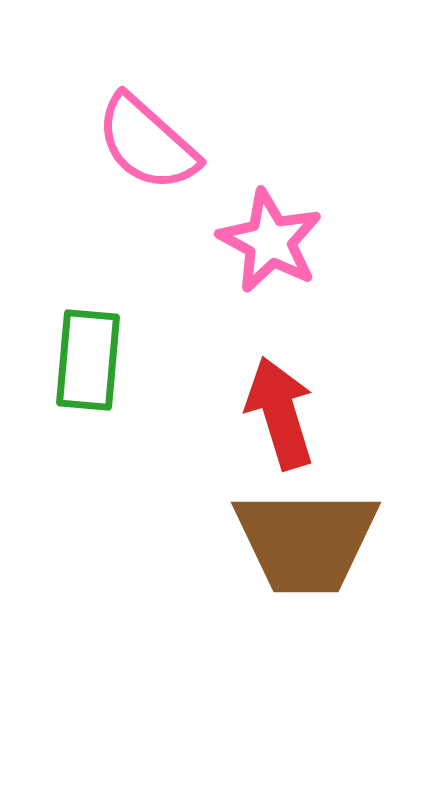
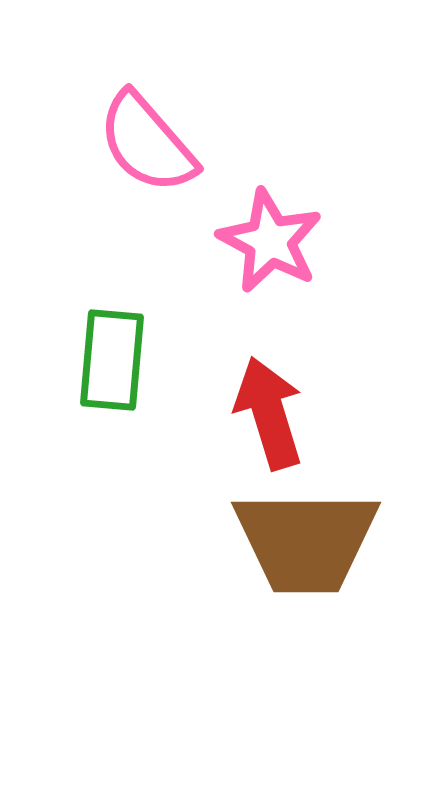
pink semicircle: rotated 7 degrees clockwise
green rectangle: moved 24 px right
red arrow: moved 11 px left
